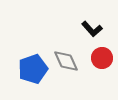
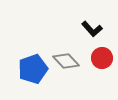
gray diamond: rotated 20 degrees counterclockwise
